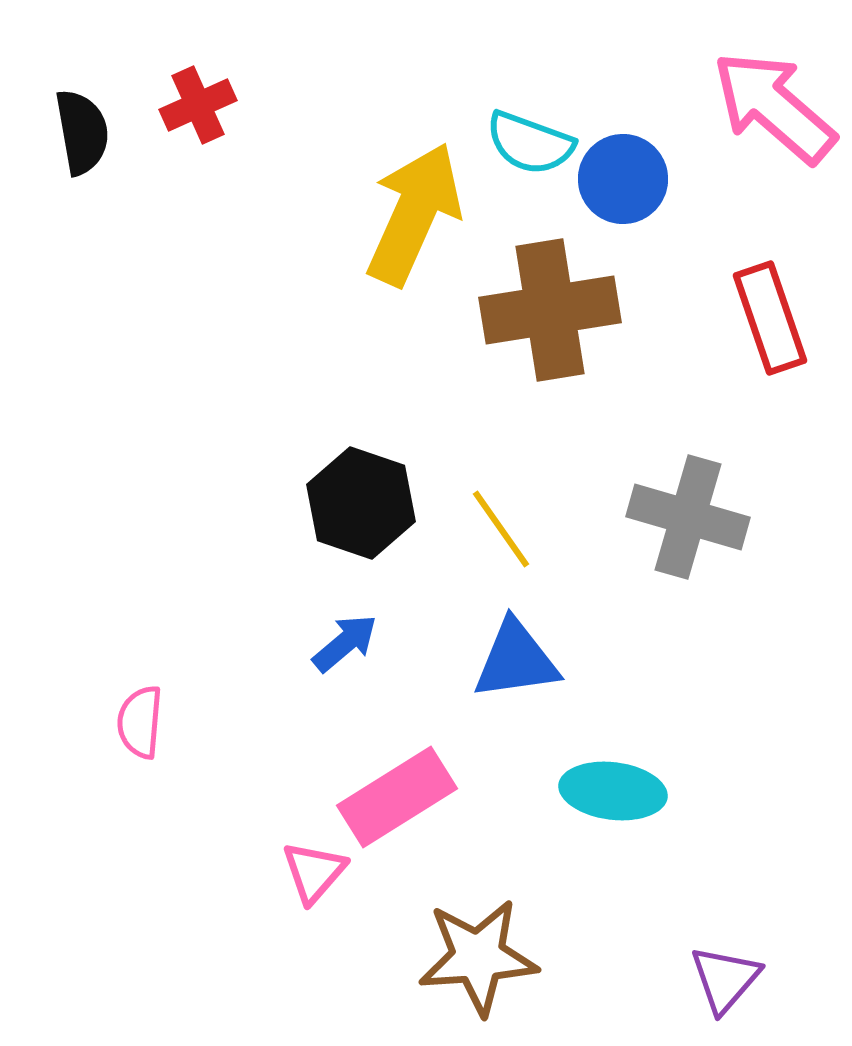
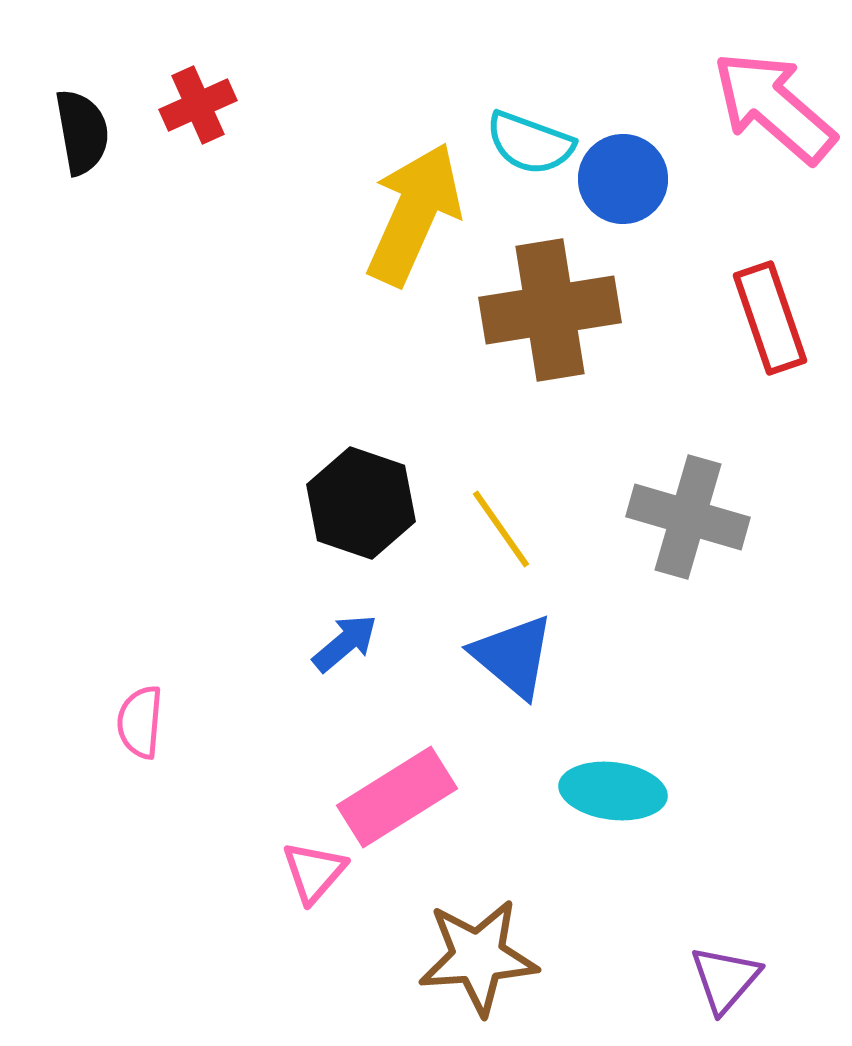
blue triangle: moved 3 px left, 4 px up; rotated 48 degrees clockwise
